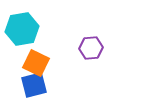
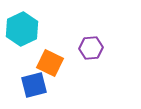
cyan hexagon: rotated 16 degrees counterclockwise
orange square: moved 14 px right
